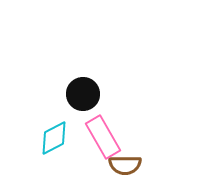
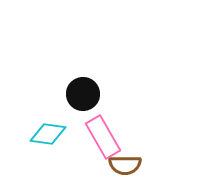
cyan diamond: moved 6 px left, 4 px up; rotated 36 degrees clockwise
